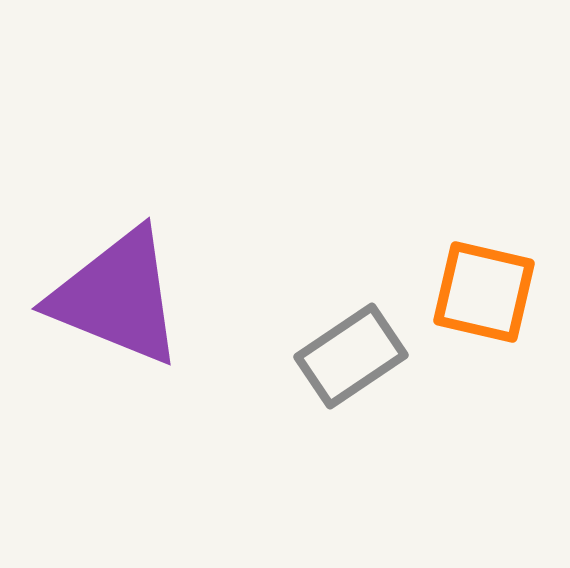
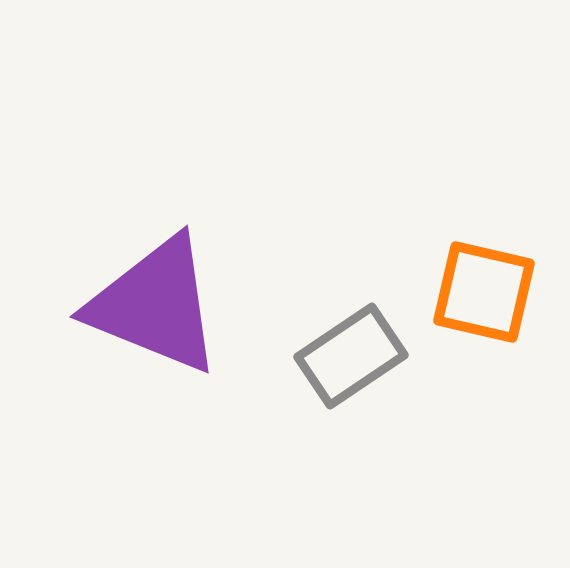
purple triangle: moved 38 px right, 8 px down
